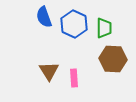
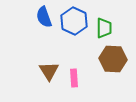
blue hexagon: moved 3 px up
